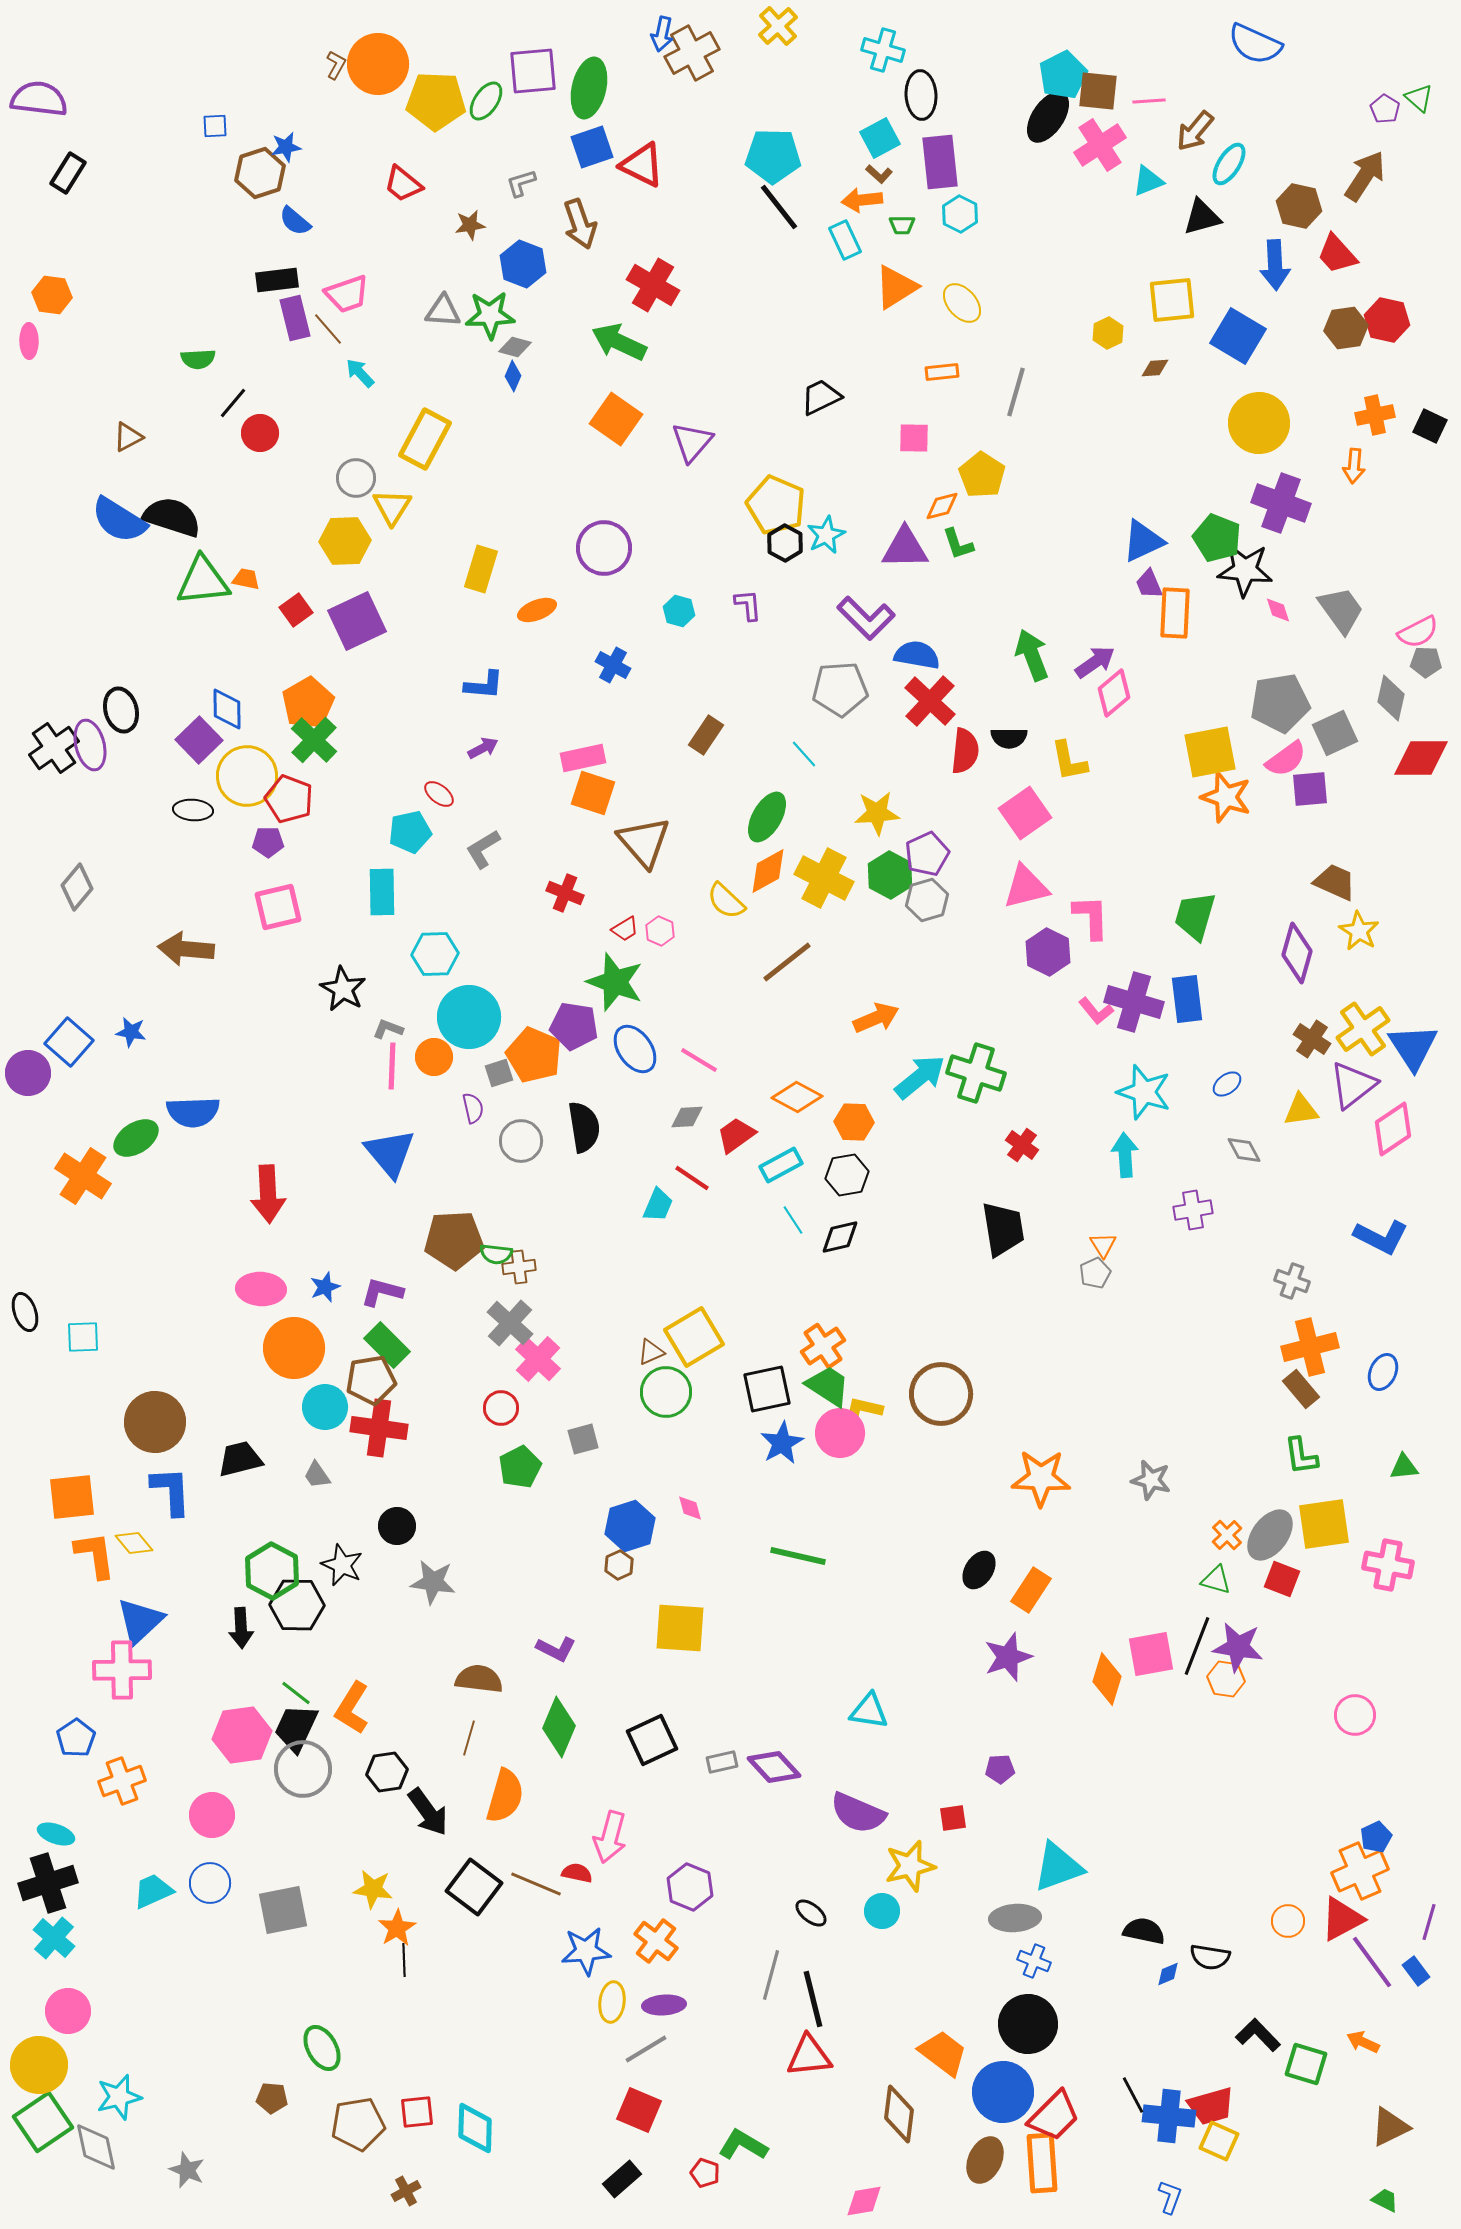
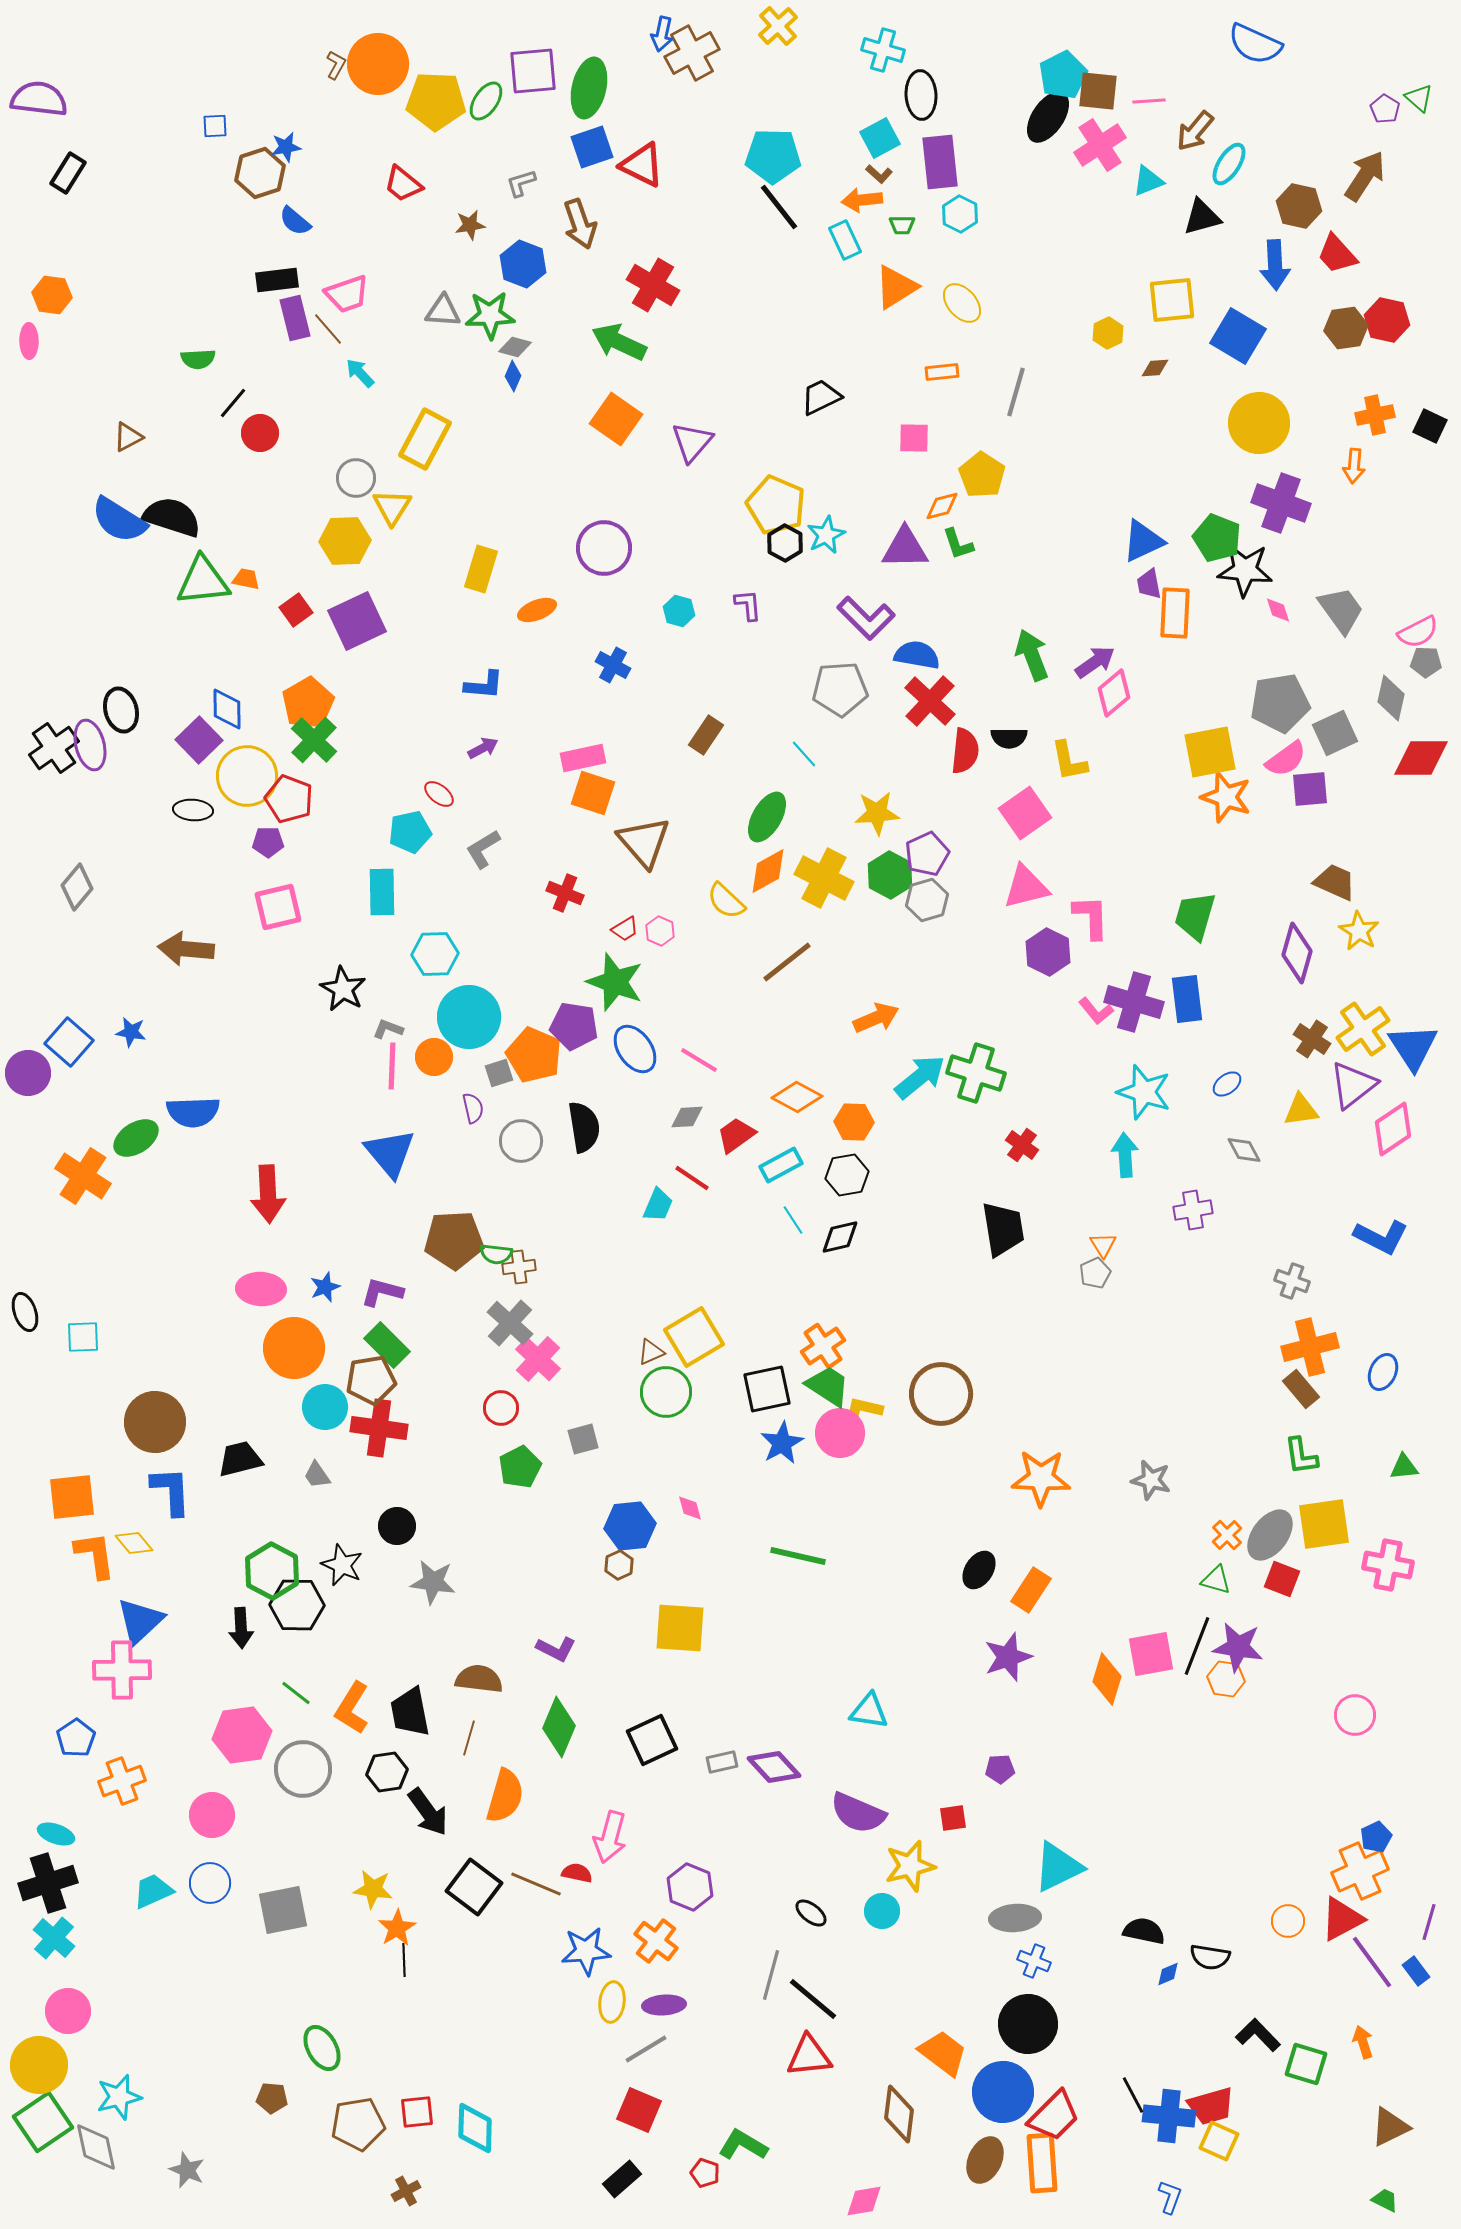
purple trapezoid at (1149, 584): rotated 12 degrees clockwise
blue hexagon at (630, 1526): rotated 12 degrees clockwise
black trapezoid at (296, 1728): moved 114 px right, 16 px up; rotated 36 degrees counterclockwise
cyan triangle at (1058, 1867): rotated 6 degrees counterclockwise
black line at (813, 1999): rotated 36 degrees counterclockwise
orange arrow at (1363, 2042): rotated 48 degrees clockwise
